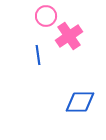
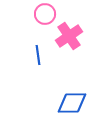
pink circle: moved 1 px left, 2 px up
blue diamond: moved 8 px left, 1 px down
